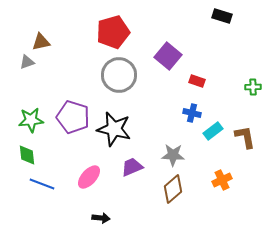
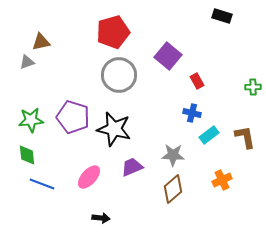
red rectangle: rotated 42 degrees clockwise
cyan rectangle: moved 4 px left, 4 px down
